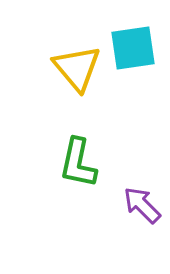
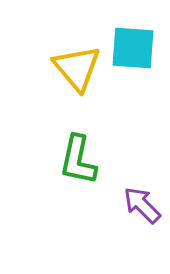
cyan square: rotated 12 degrees clockwise
green L-shape: moved 3 px up
